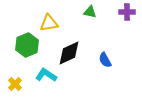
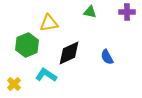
blue semicircle: moved 2 px right, 3 px up
yellow cross: moved 1 px left
